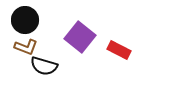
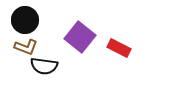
red rectangle: moved 2 px up
black semicircle: rotated 8 degrees counterclockwise
